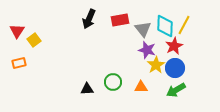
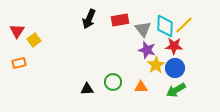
yellow line: rotated 18 degrees clockwise
red star: rotated 30 degrees clockwise
